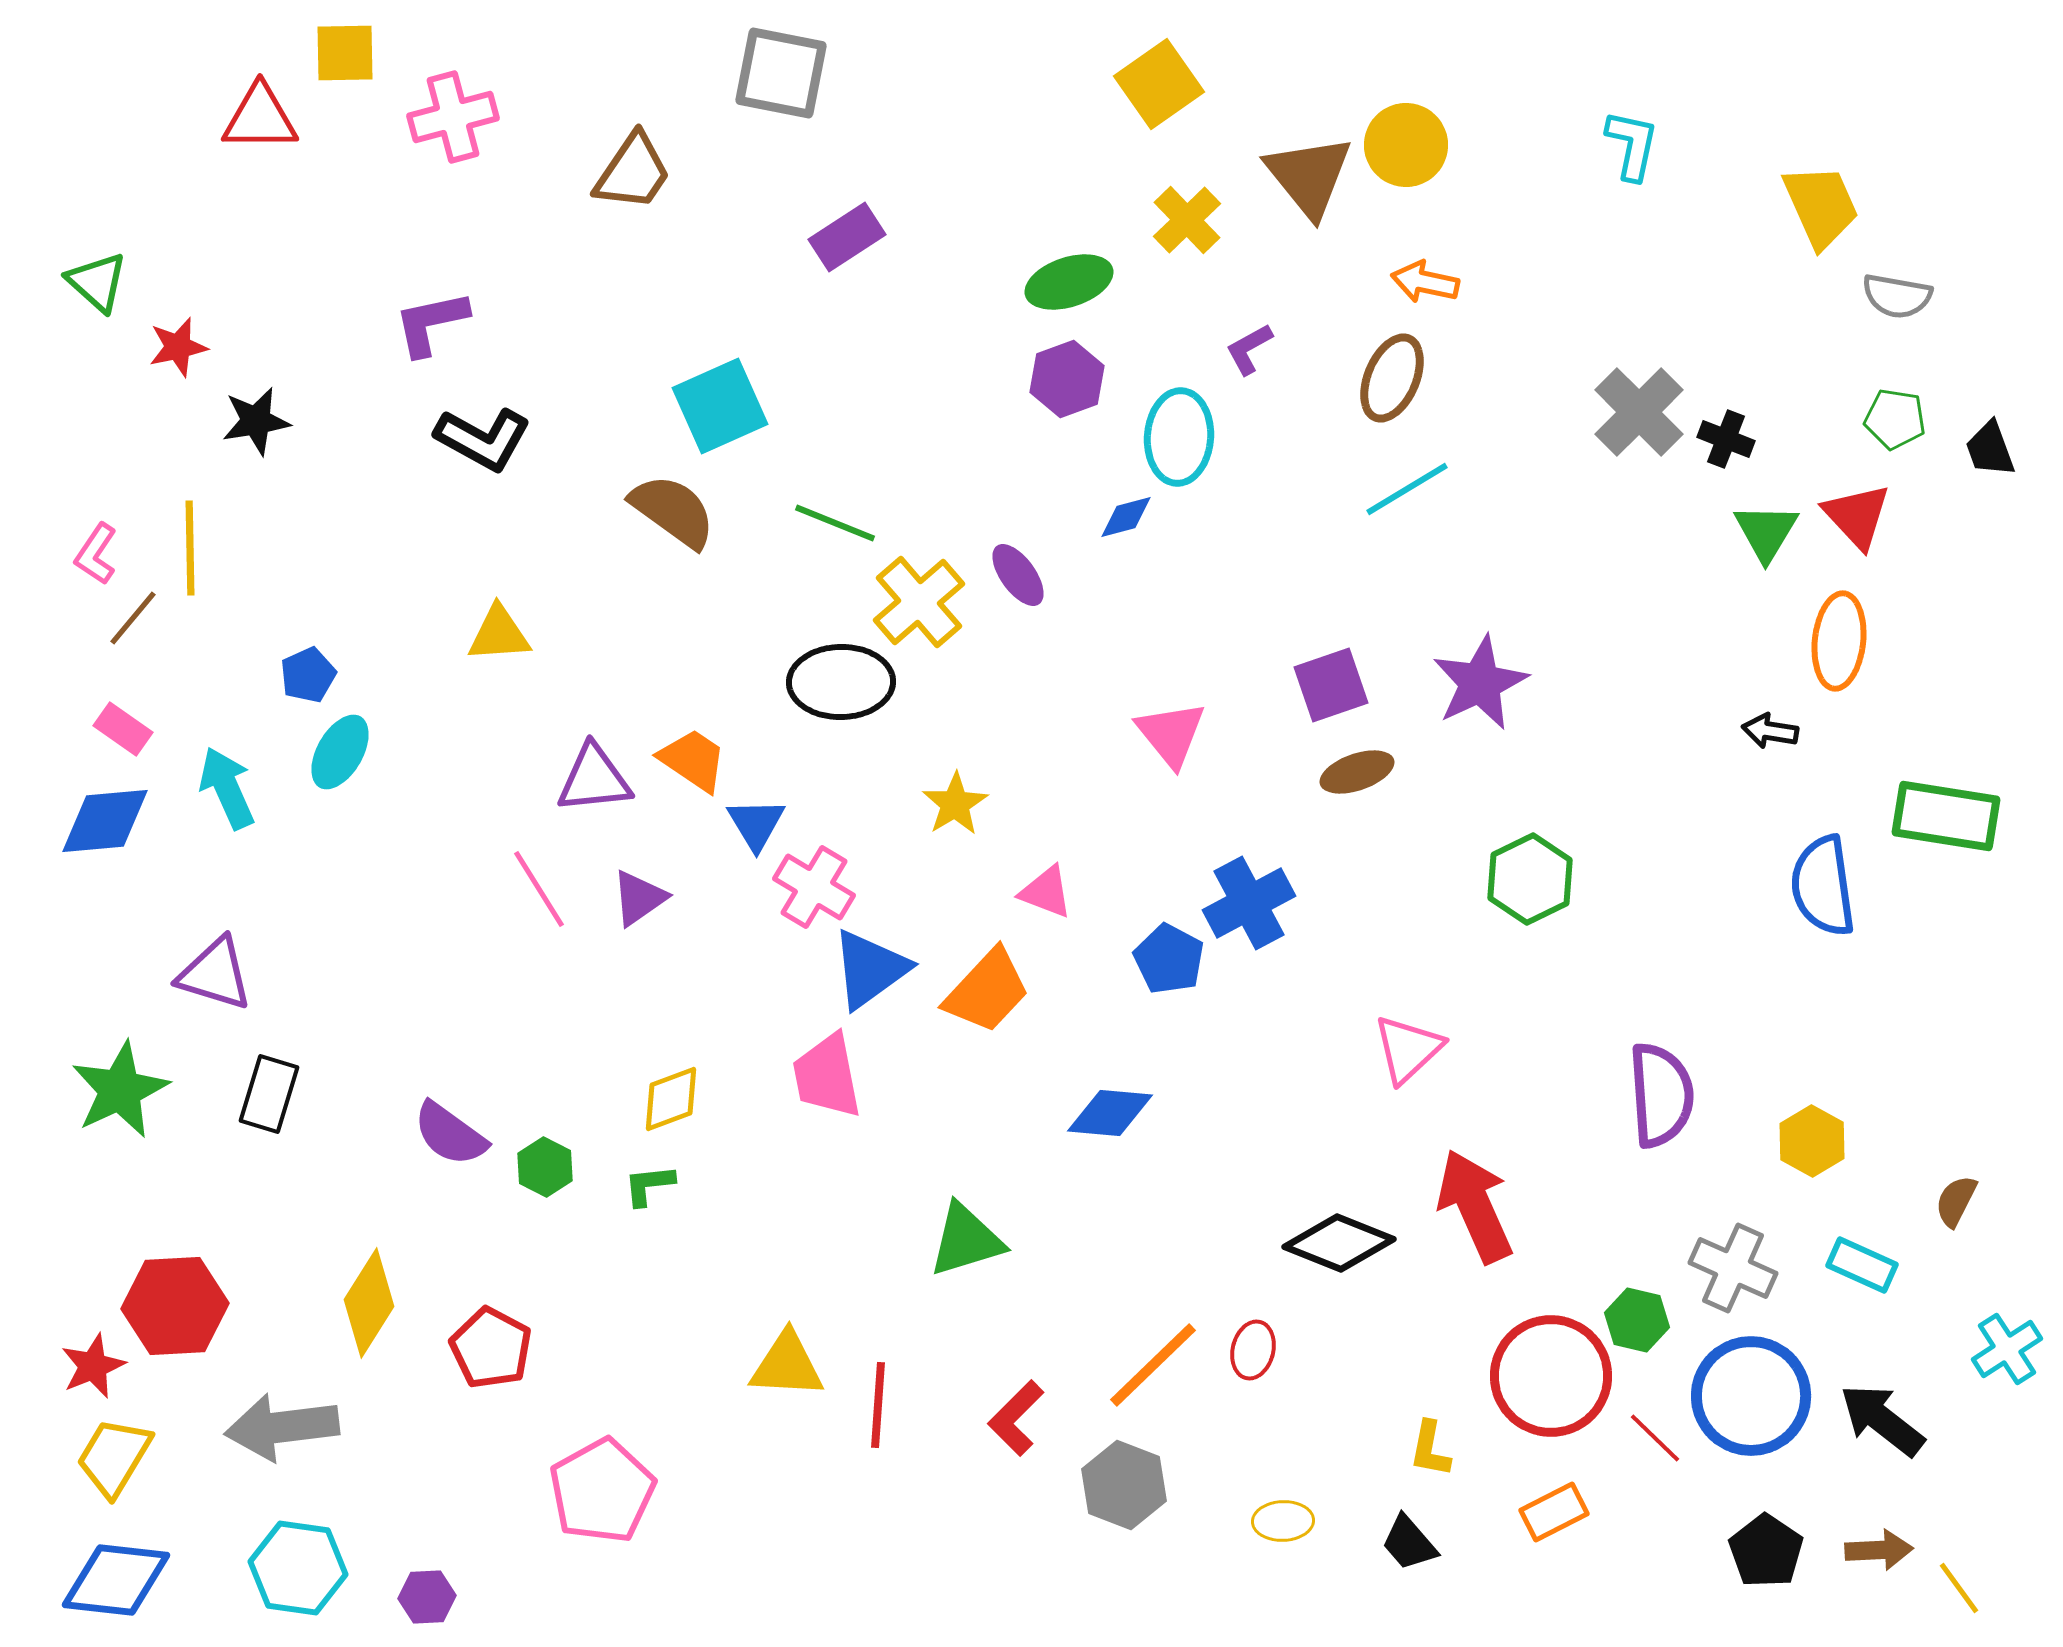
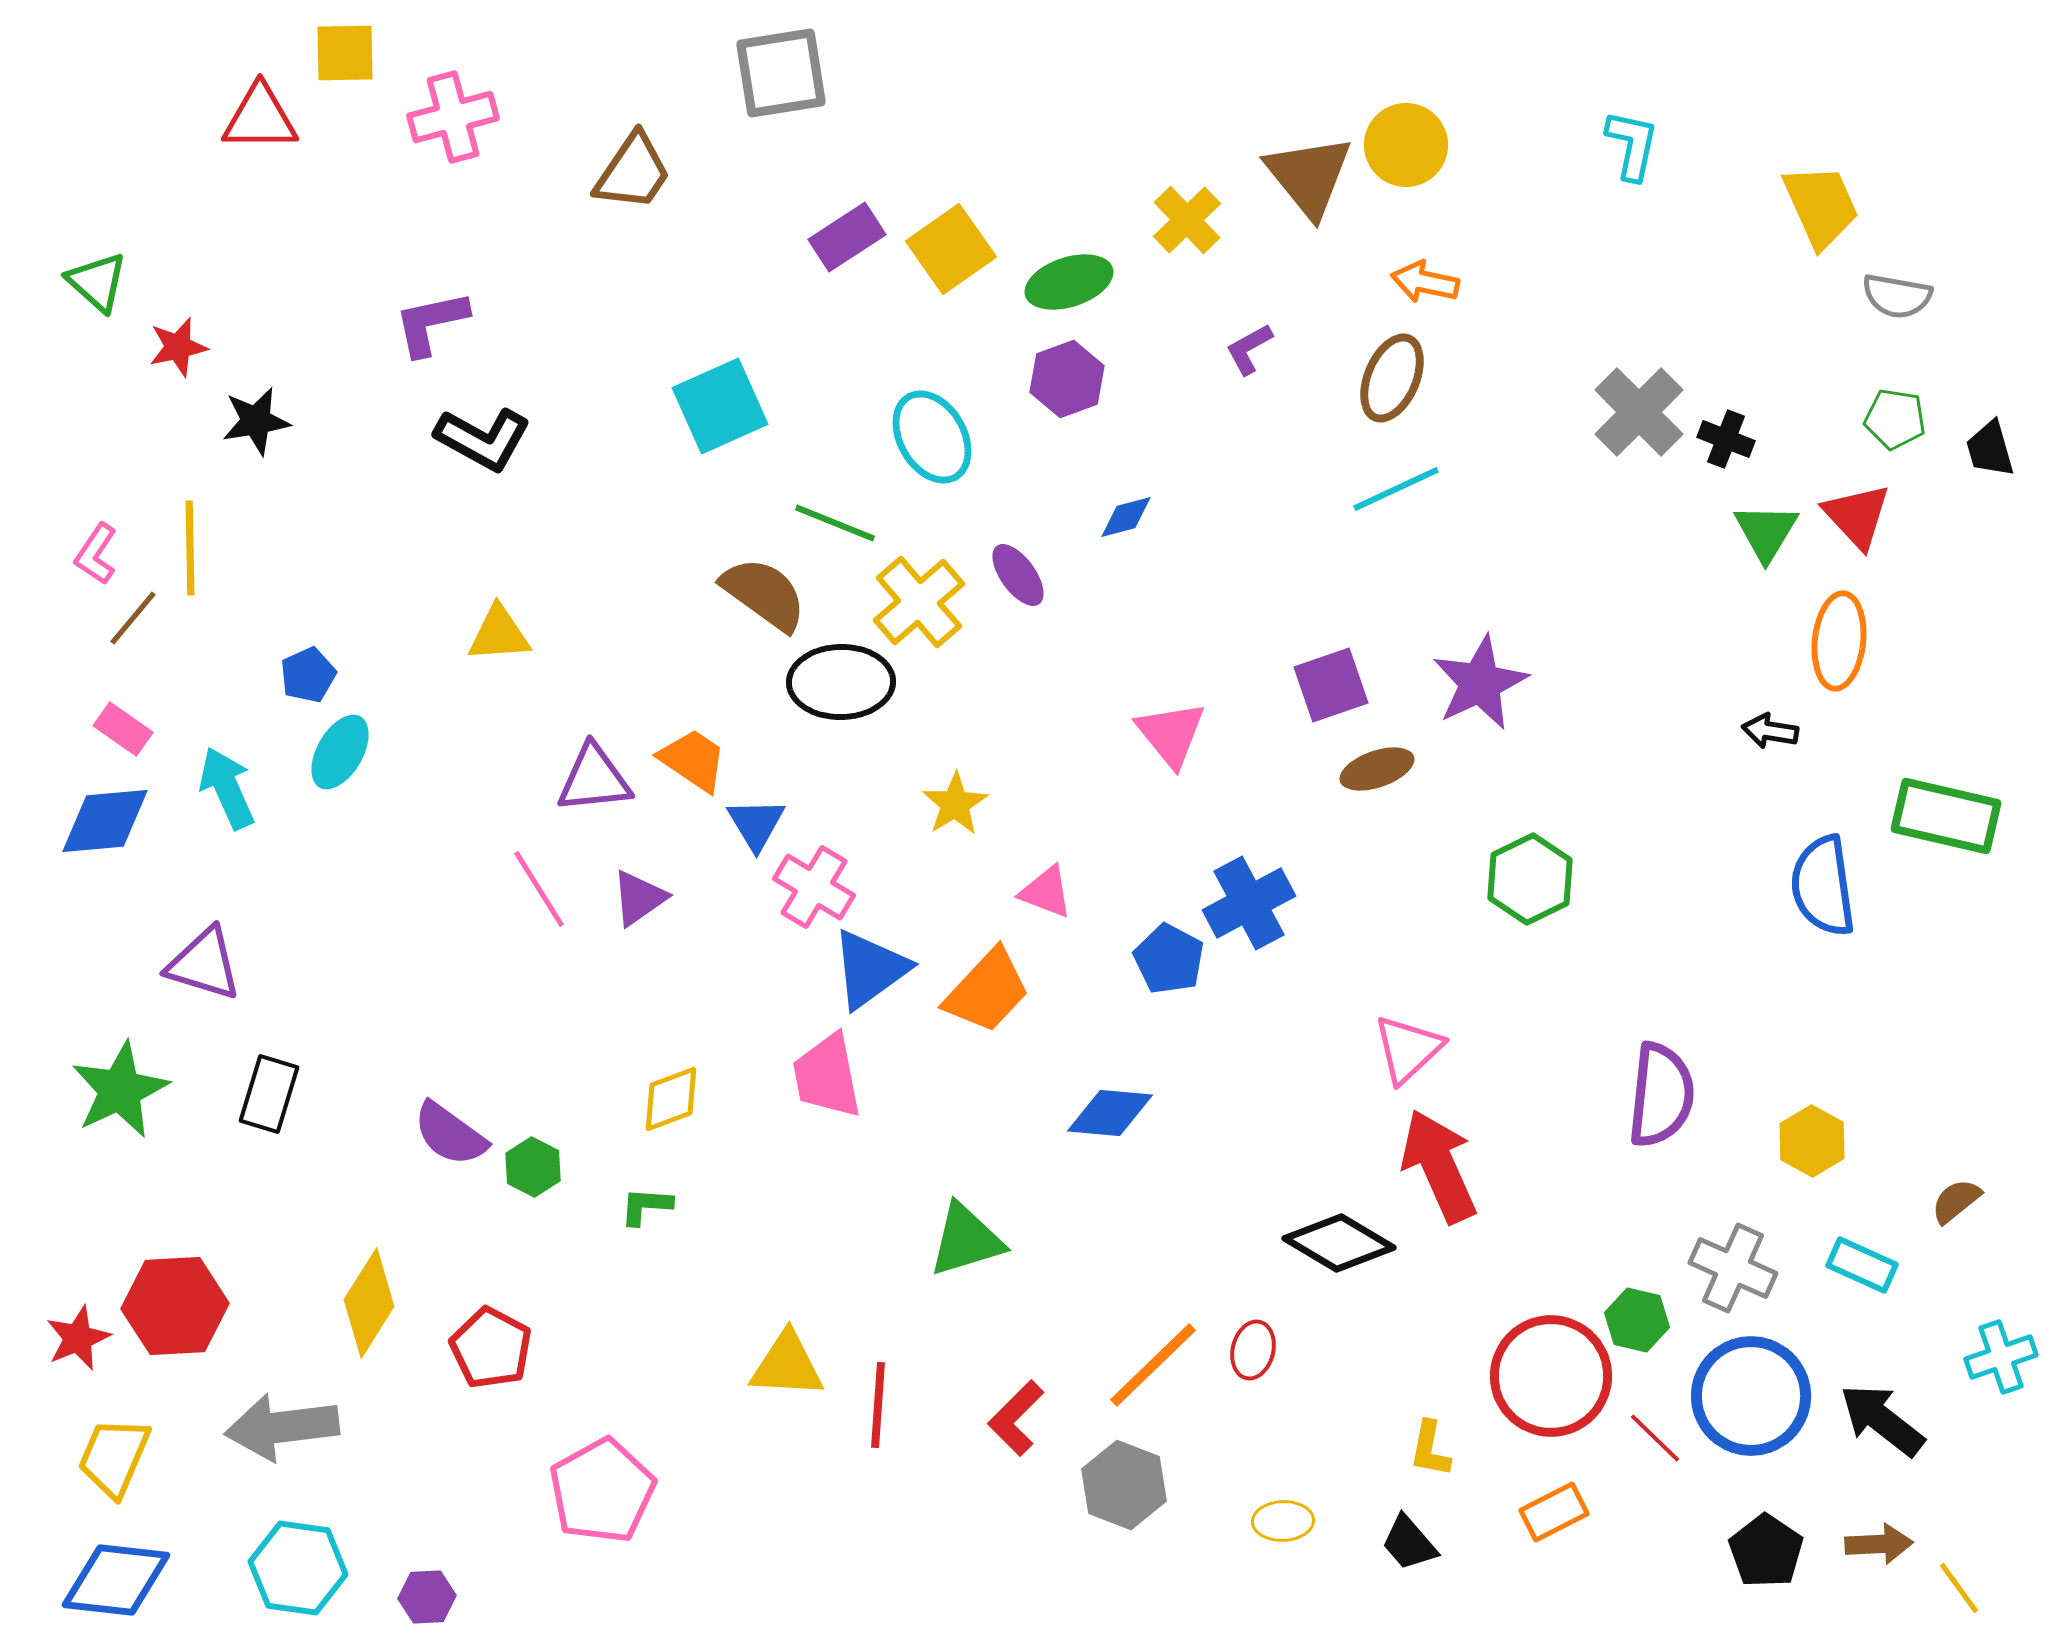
gray square at (781, 73): rotated 20 degrees counterclockwise
yellow square at (1159, 84): moved 208 px left, 165 px down
cyan ellipse at (1179, 437): moved 247 px left; rotated 34 degrees counterclockwise
black trapezoid at (1990, 449): rotated 4 degrees clockwise
cyan line at (1407, 489): moved 11 px left; rotated 6 degrees clockwise
brown semicircle at (673, 511): moved 91 px right, 83 px down
brown ellipse at (1357, 772): moved 20 px right, 3 px up
green rectangle at (1946, 816): rotated 4 degrees clockwise
purple triangle at (215, 974): moved 11 px left, 10 px up
purple semicircle at (1661, 1095): rotated 10 degrees clockwise
green hexagon at (545, 1167): moved 12 px left
green L-shape at (649, 1185): moved 3 px left, 21 px down; rotated 10 degrees clockwise
brown semicircle at (1956, 1201): rotated 24 degrees clockwise
red arrow at (1475, 1206): moved 36 px left, 40 px up
black diamond at (1339, 1243): rotated 9 degrees clockwise
cyan cross at (2007, 1349): moved 6 px left, 8 px down; rotated 14 degrees clockwise
red star at (93, 1366): moved 15 px left, 28 px up
yellow trapezoid at (114, 1457): rotated 8 degrees counterclockwise
brown arrow at (1879, 1550): moved 6 px up
